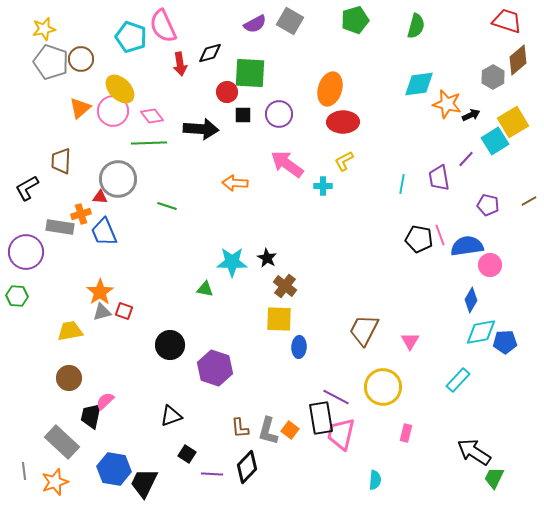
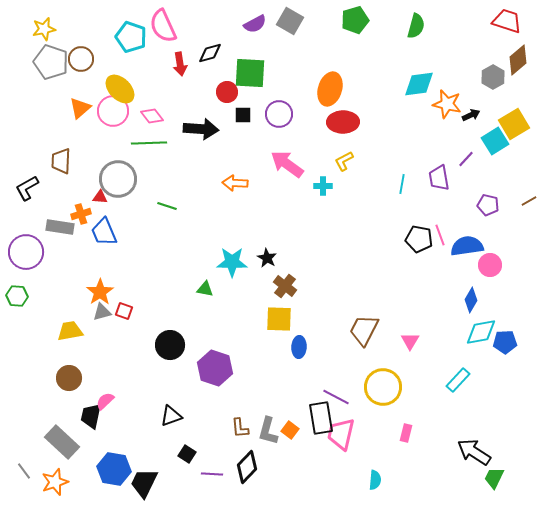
yellow square at (513, 122): moved 1 px right, 2 px down
gray line at (24, 471): rotated 30 degrees counterclockwise
